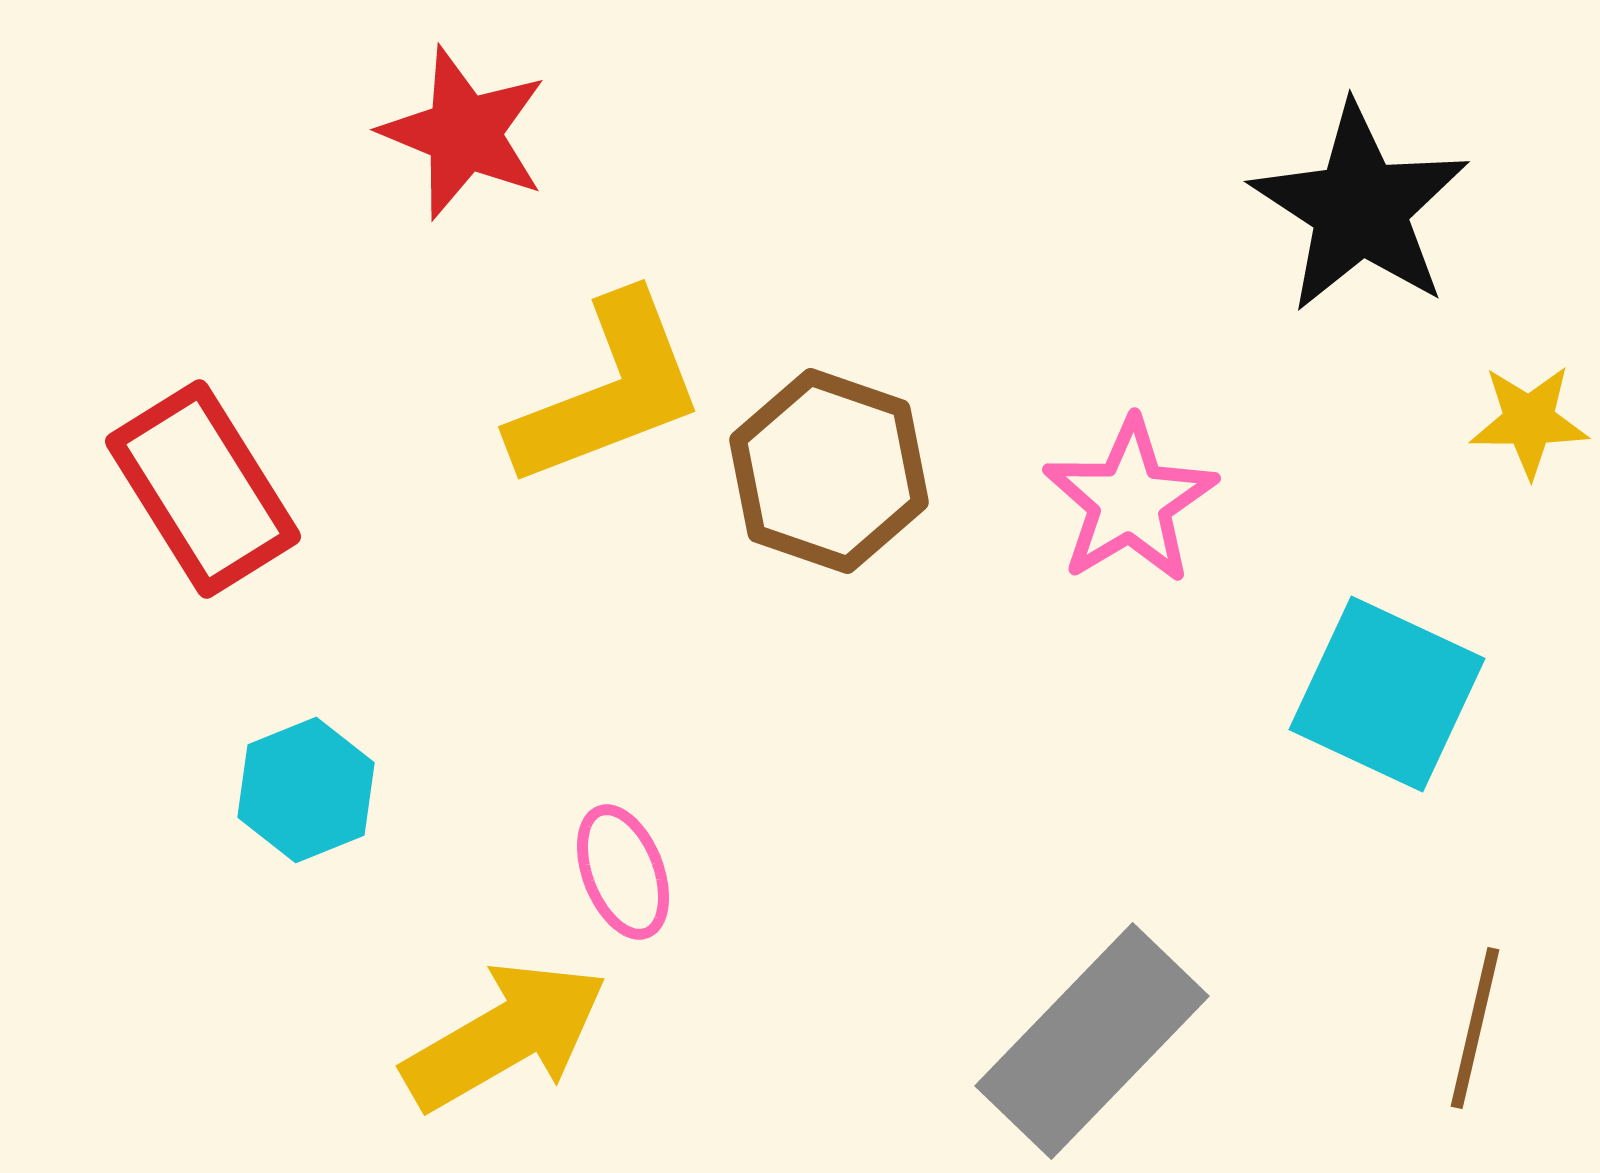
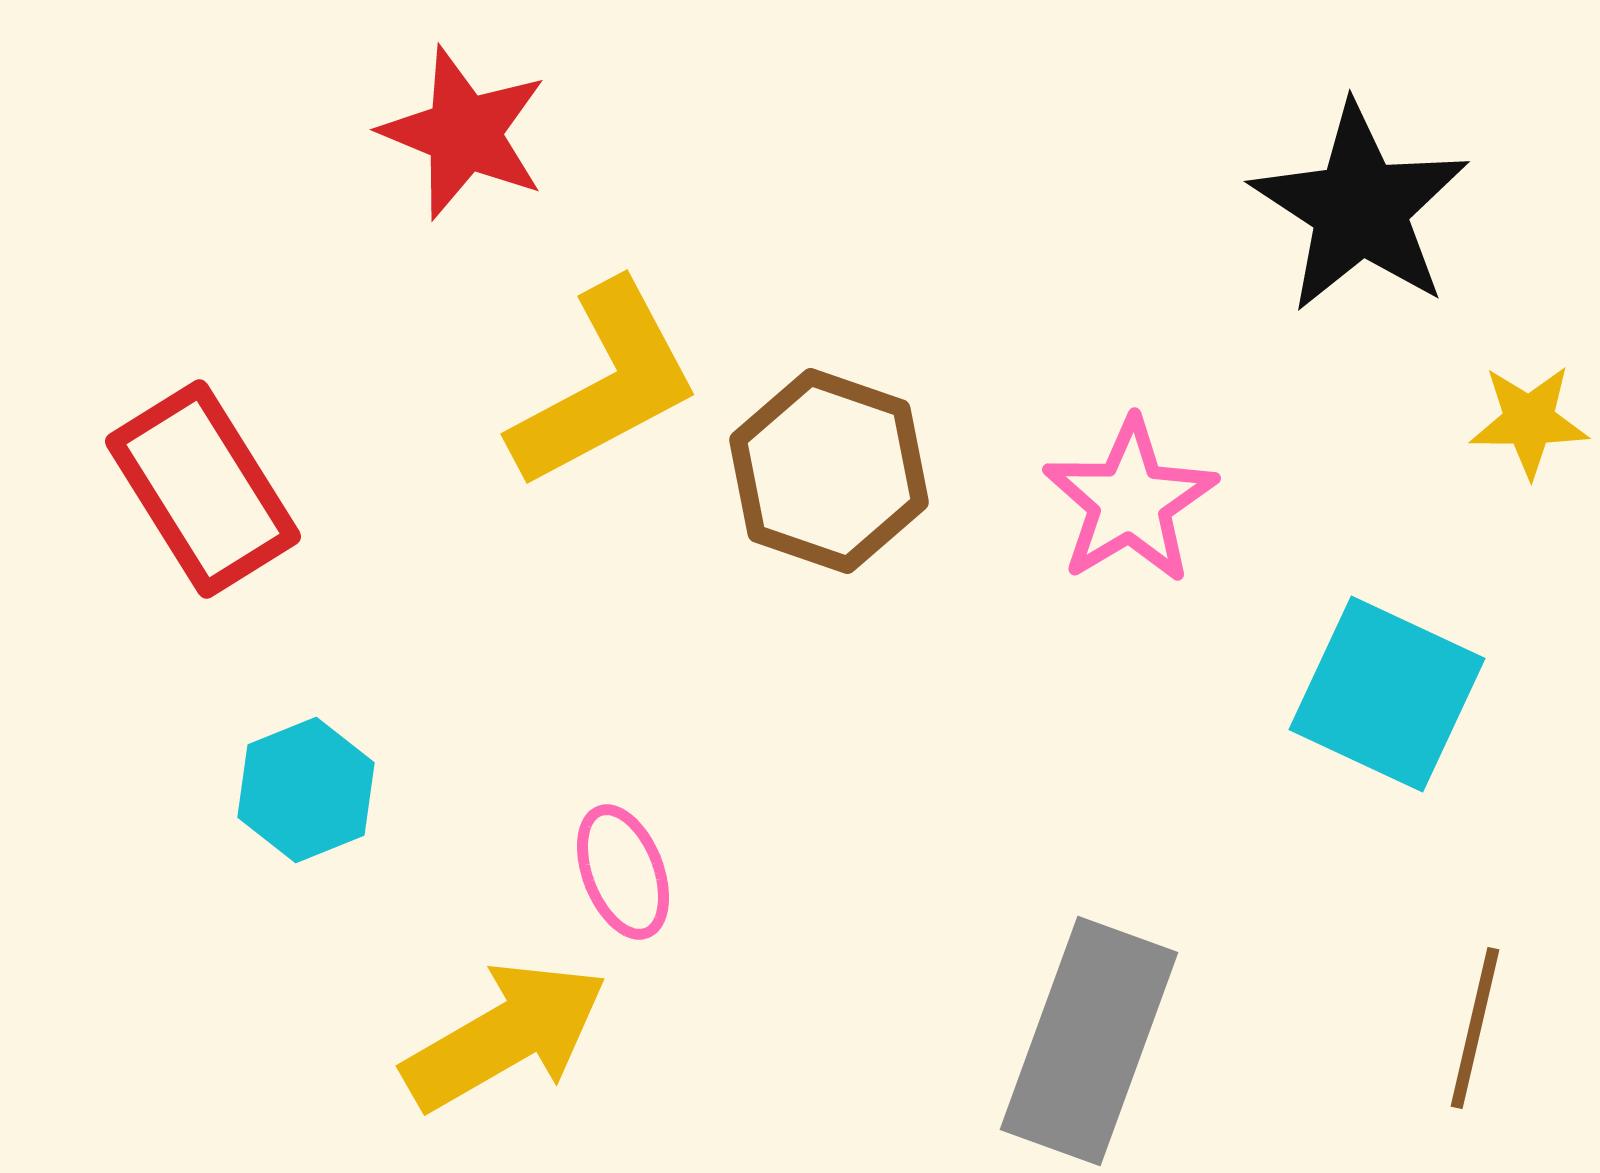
yellow L-shape: moved 3 px left, 6 px up; rotated 7 degrees counterclockwise
gray rectangle: moved 3 px left; rotated 24 degrees counterclockwise
